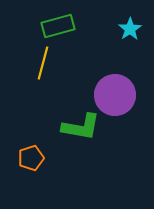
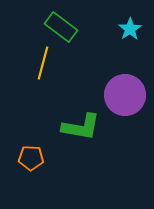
green rectangle: moved 3 px right, 1 px down; rotated 52 degrees clockwise
purple circle: moved 10 px right
orange pentagon: rotated 20 degrees clockwise
